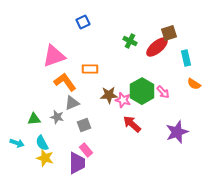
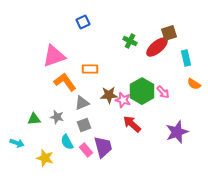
gray triangle: moved 10 px right
cyan semicircle: moved 25 px right, 1 px up
purple trapezoid: moved 26 px right, 16 px up; rotated 15 degrees counterclockwise
